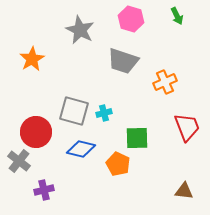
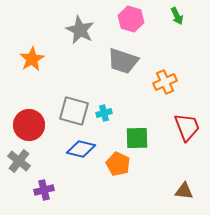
red circle: moved 7 px left, 7 px up
